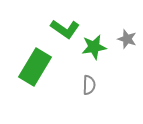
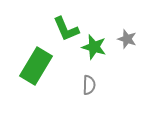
green L-shape: moved 1 px right; rotated 32 degrees clockwise
green star: rotated 25 degrees clockwise
green rectangle: moved 1 px right, 1 px up
